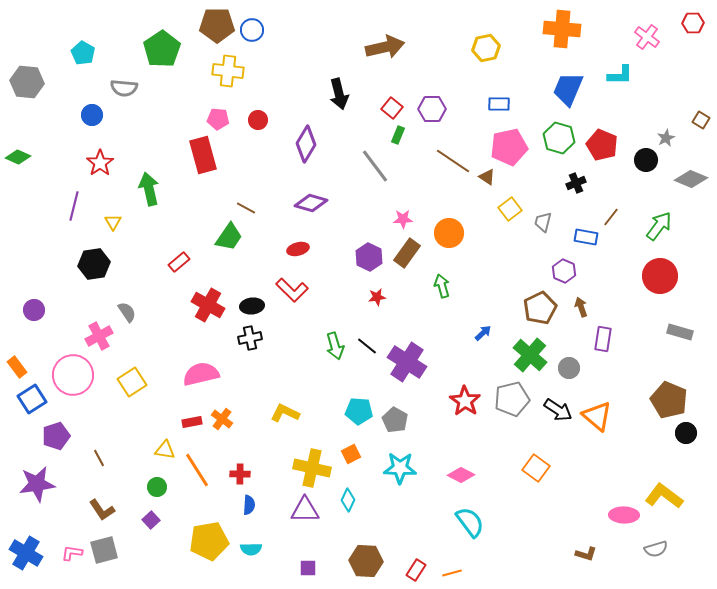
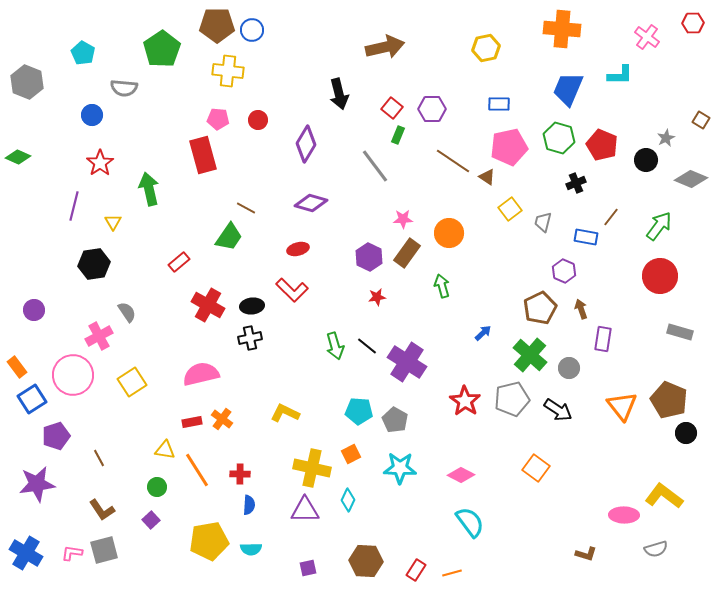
gray hexagon at (27, 82): rotated 16 degrees clockwise
brown arrow at (581, 307): moved 2 px down
orange triangle at (597, 416): moved 25 px right, 10 px up; rotated 12 degrees clockwise
purple square at (308, 568): rotated 12 degrees counterclockwise
